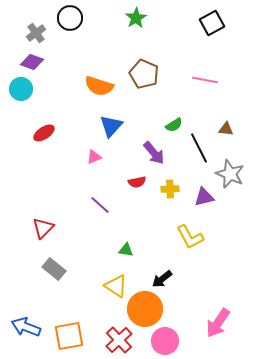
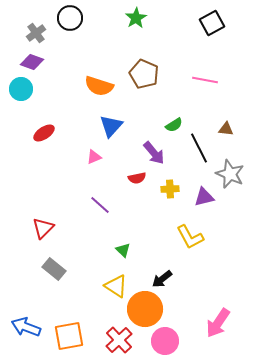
red semicircle: moved 4 px up
green triangle: moved 3 px left; rotated 35 degrees clockwise
